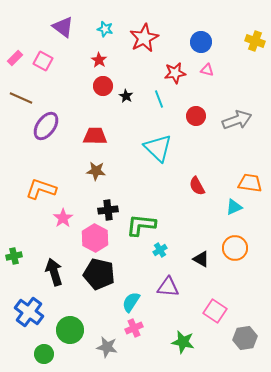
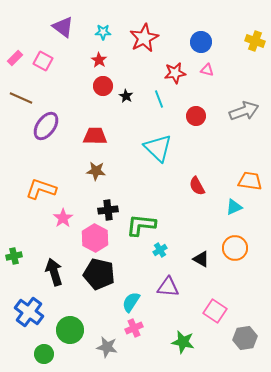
cyan star at (105, 29): moved 2 px left, 3 px down; rotated 14 degrees counterclockwise
gray arrow at (237, 120): moved 7 px right, 9 px up
orange trapezoid at (250, 183): moved 2 px up
